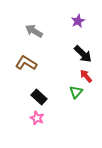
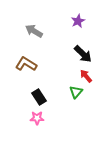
brown L-shape: moved 1 px down
black rectangle: rotated 14 degrees clockwise
pink star: rotated 24 degrees counterclockwise
